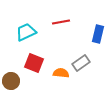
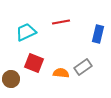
gray rectangle: moved 2 px right, 4 px down
brown circle: moved 2 px up
